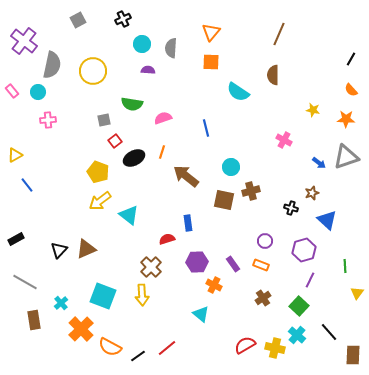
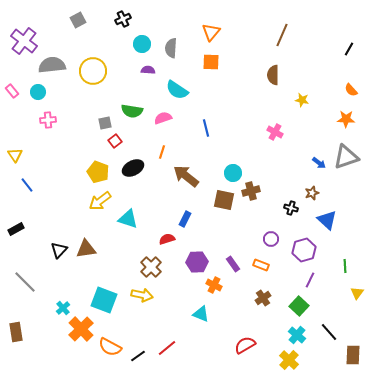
brown line at (279, 34): moved 3 px right, 1 px down
black line at (351, 59): moved 2 px left, 10 px up
gray semicircle at (52, 65): rotated 108 degrees counterclockwise
cyan semicircle at (238, 92): moved 61 px left, 2 px up
green semicircle at (132, 104): moved 7 px down
yellow star at (313, 110): moved 11 px left, 10 px up
gray square at (104, 120): moved 1 px right, 3 px down
pink cross at (284, 140): moved 9 px left, 8 px up
yellow triangle at (15, 155): rotated 35 degrees counterclockwise
black ellipse at (134, 158): moved 1 px left, 10 px down
cyan circle at (231, 167): moved 2 px right, 6 px down
cyan triangle at (129, 215): moved 1 px left, 4 px down; rotated 20 degrees counterclockwise
blue rectangle at (188, 223): moved 3 px left, 4 px up; rotated 35 degrees clockwise
black rectangle at (16, 239): moved 10 px up
purple circle at (265, 241): moved 6 px right, 2 px up
brown triangle at (86, 249): rotated 15 degrees clockwise
gray line at (25, 282): rotated 15 degrees clockwise
yellow arrow at (142, 295): rotated 75 degrees counterclockwise
cyan square at (103, 296): moved 1 px right, 4 px down
cyan cross at (61, 303): moved 2 px right, 5 px down
cyan triangle at (201, 314): rotated 18 degrees counterclockwise
brown rectangle at (34, 320): moved 18 px left, 12 px down
yellow cross at (275, 348): moved 14 px right, 12 px down; rotated 30 degrees clockwise
